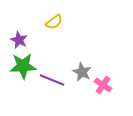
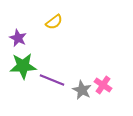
purple star: moved 1 px left, 2 px up
gray star: moved 18 px down
